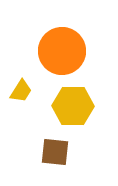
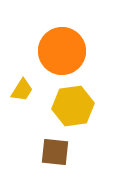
yellow trapezoid: moved 1 px right, 1 px up
yellow hexagon: rotated 9 degrees counterclockwise
